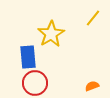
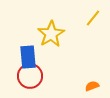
red circle: moved 5 px left, 7 px up
